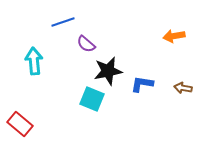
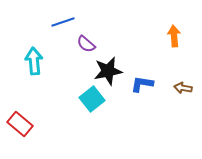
orange arrow: rotated 95 degrees clockwise
cyan square: rotated 30 degrees clockwise
